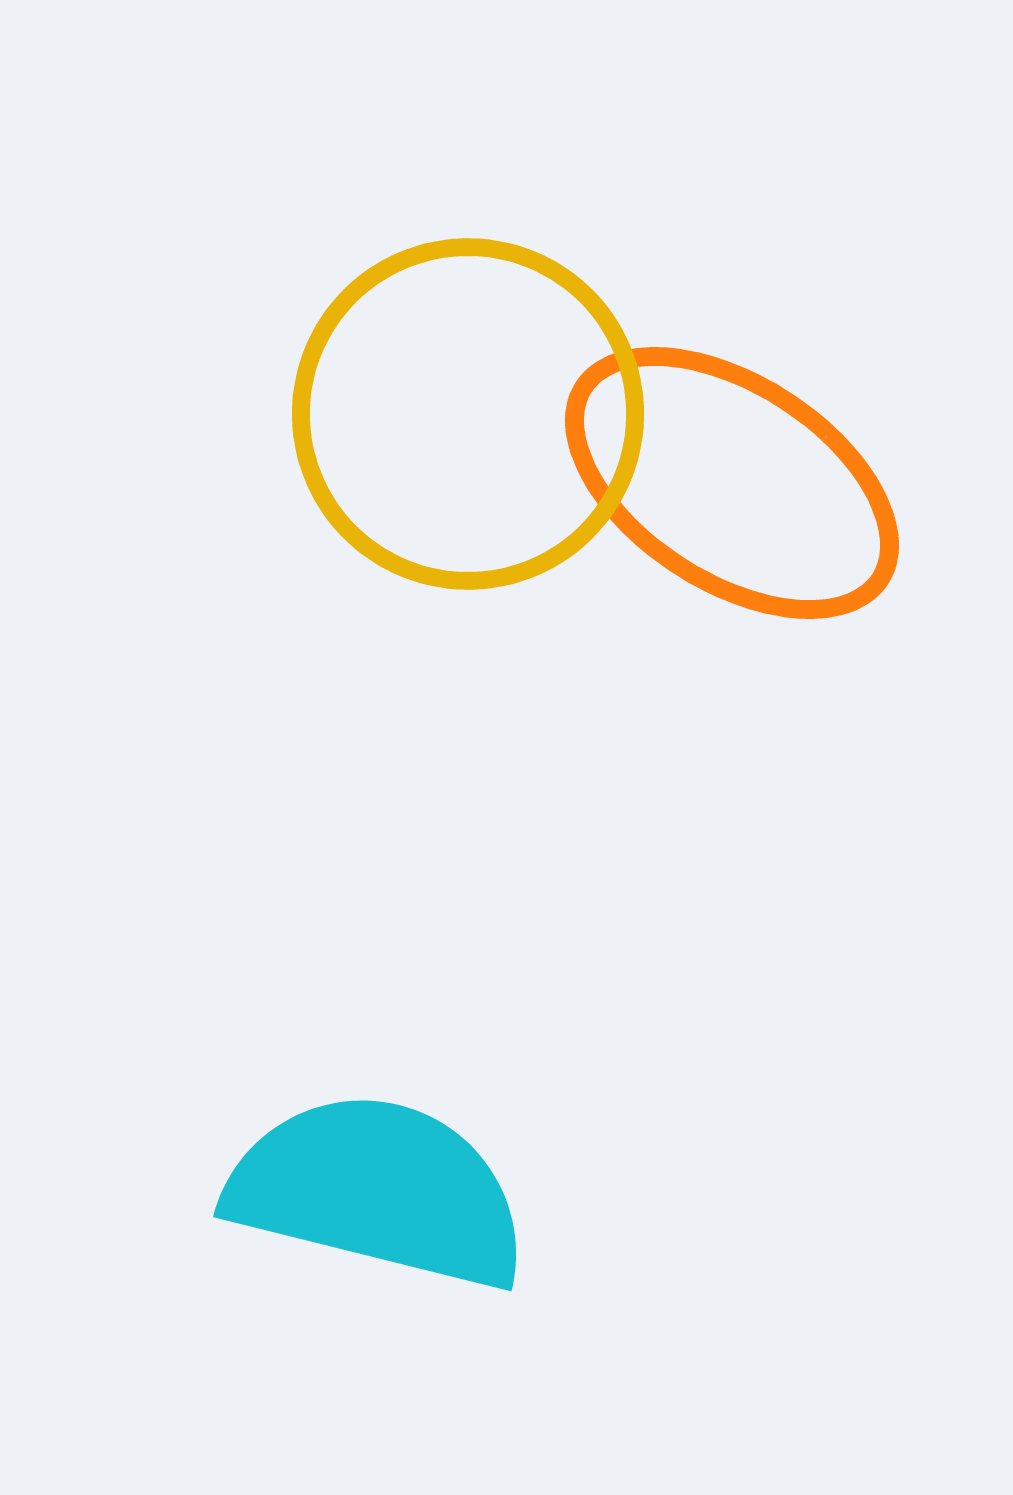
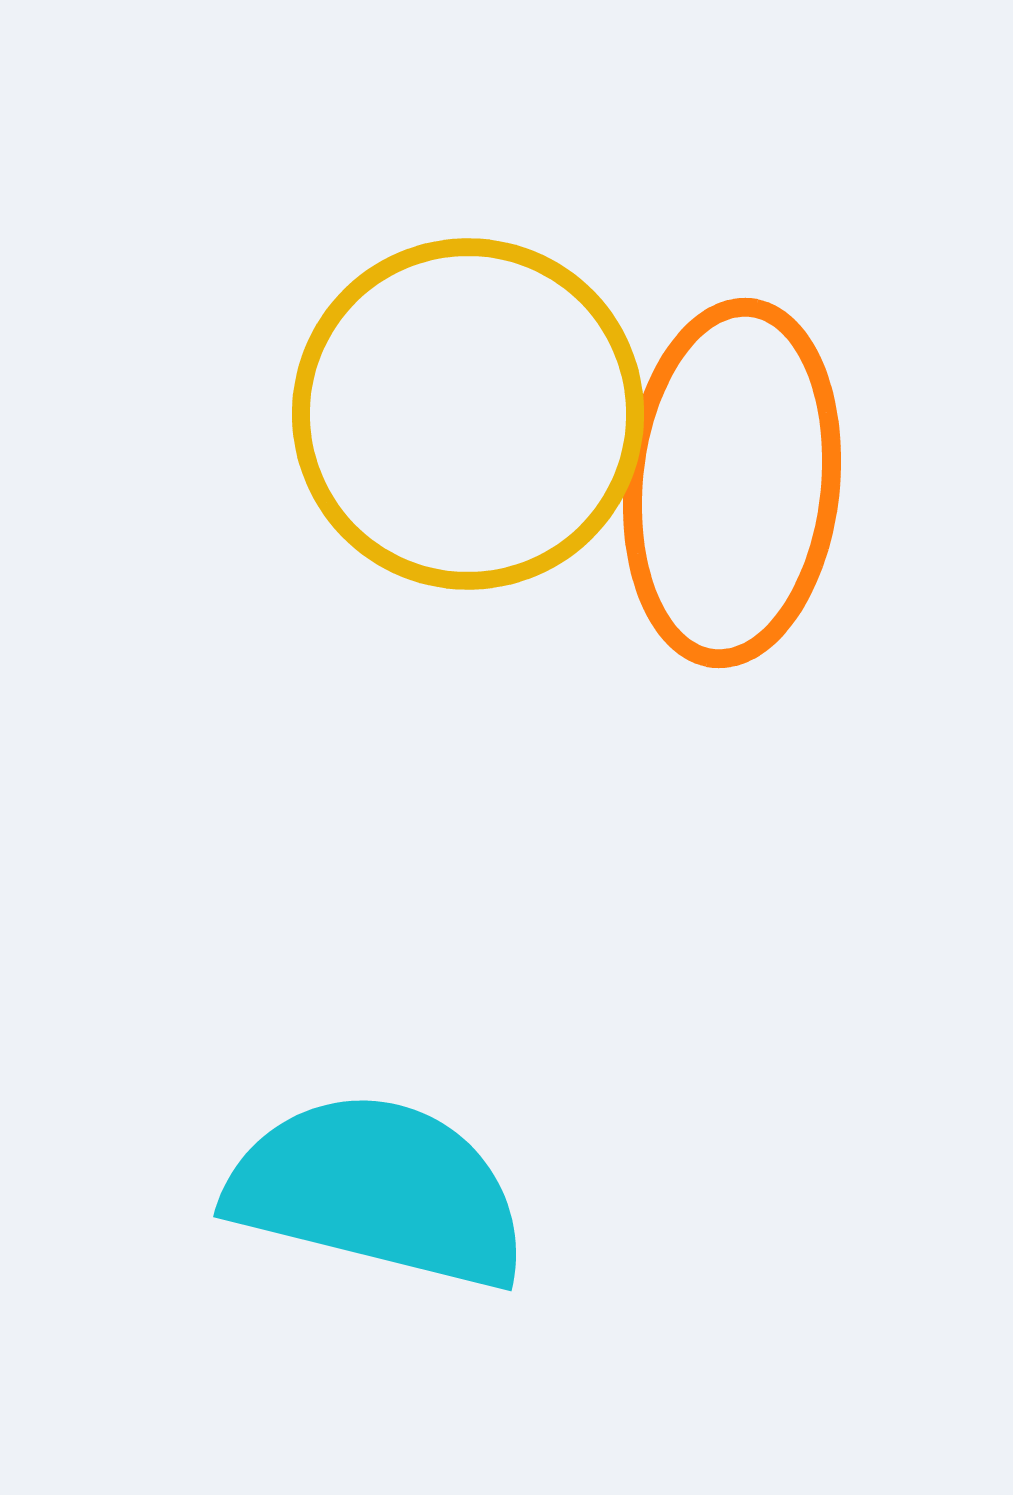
orange ellipse: rotated 63 degrees clockwise
